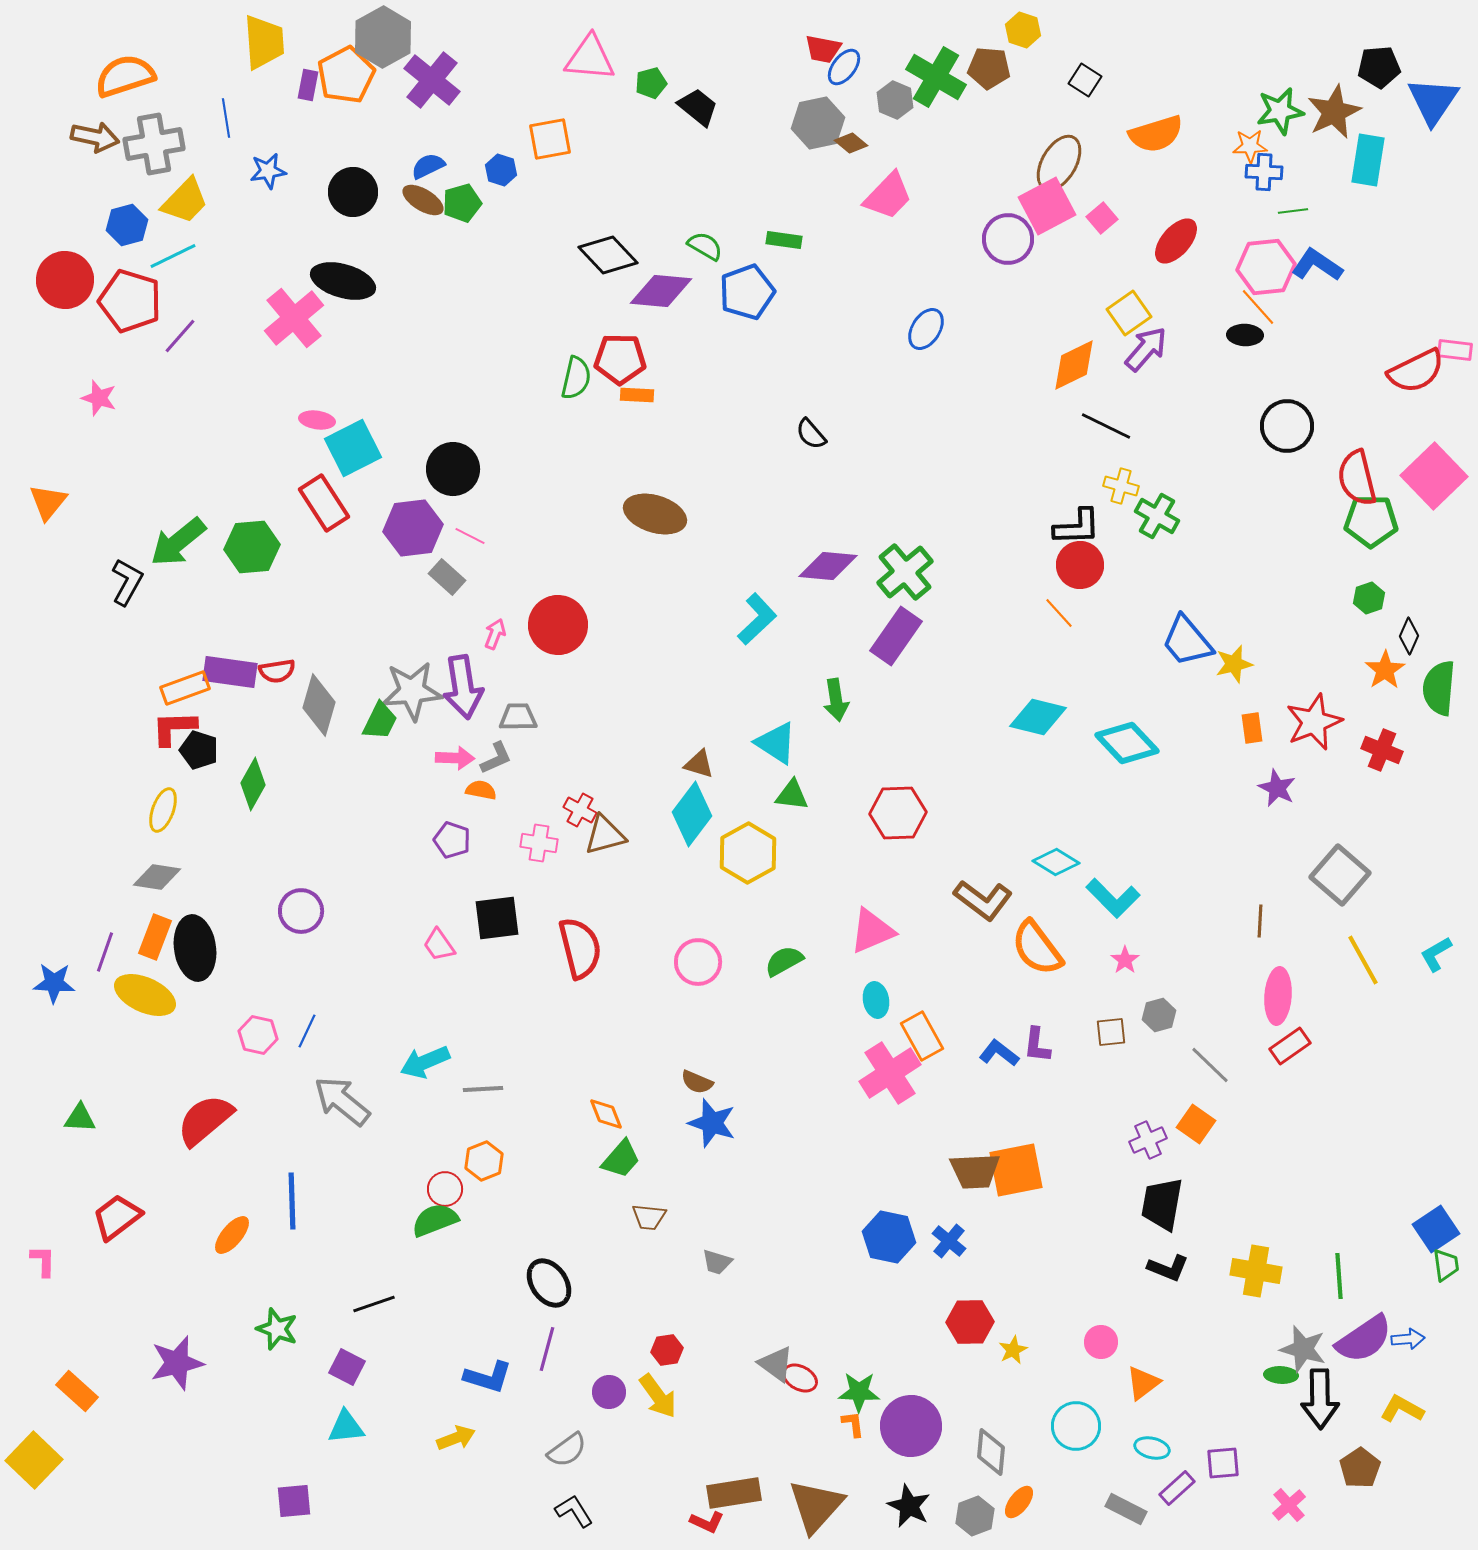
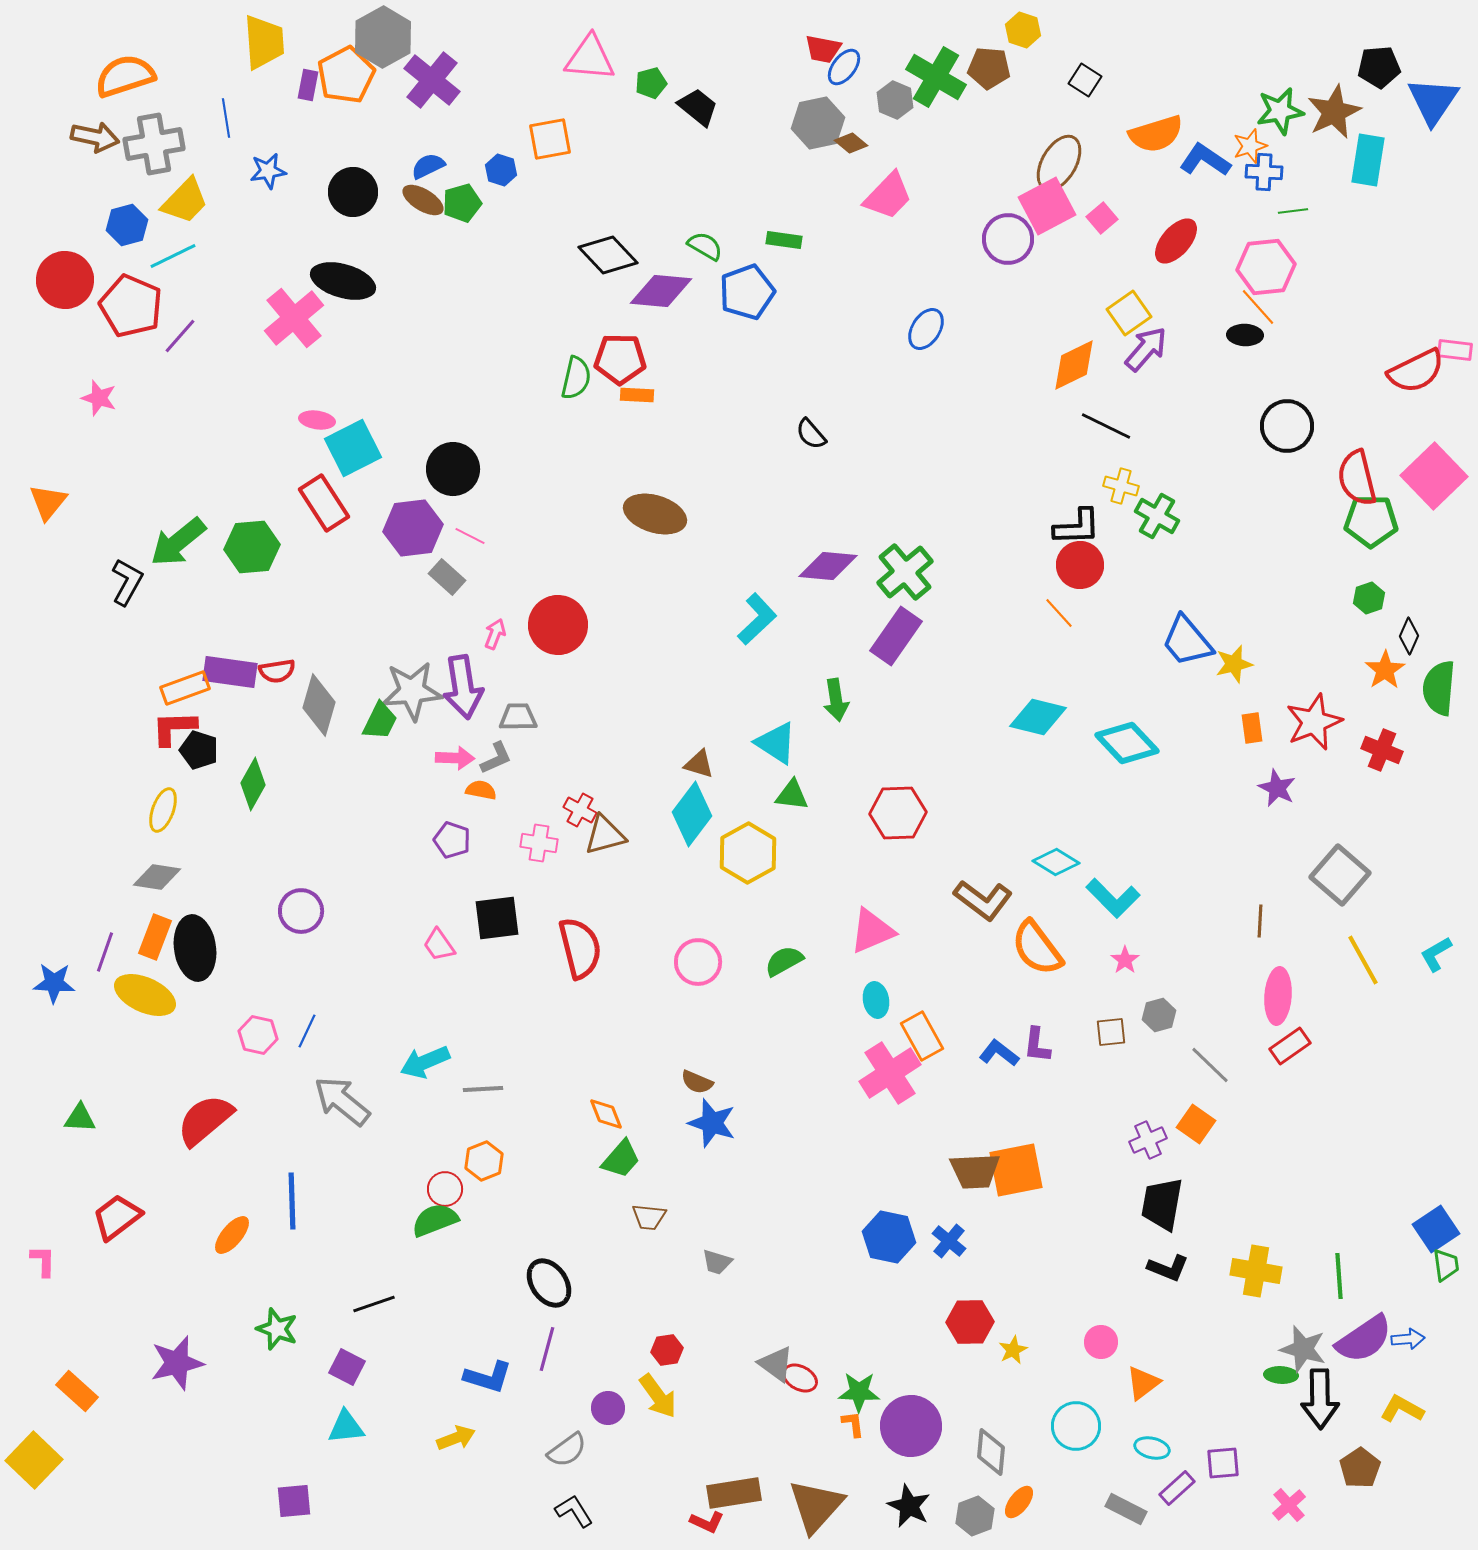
orange star at (1250, 146): rotated 16 degrees counterclockwise
blue L-shape at (1317, 265): moved 112 px left, 105 px up
red pentagon at (130, 301): moved 1 px right, 5 px down; rotated 6 degrees clockwise
purple circle at (609, 1392): moved 1 px left, 16 px down
